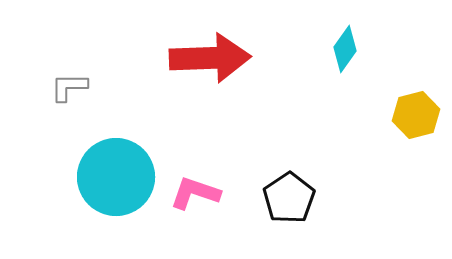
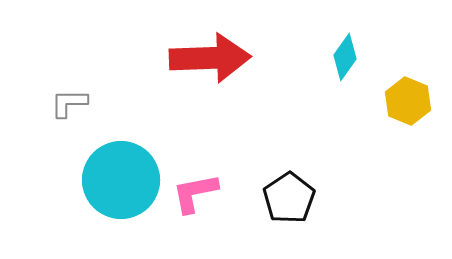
cyan diamond: moved 8 px down
gray L-shape: moved 16 px down
yellow hexagon: moved 8 px left, 14 px up; rotated 24 degrees counterclockwise
cyan circle: moved 5 px right, 3 px down
pink L-shape: rotated 30 degrees counterclockwise
